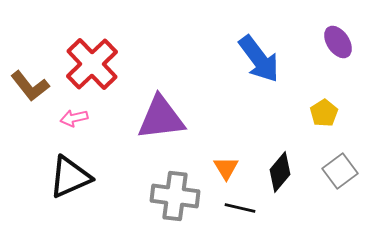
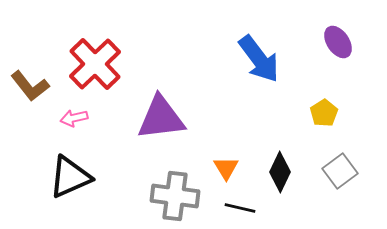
red cross: moved 3 px right
black diamond: rotated 15 degrees counterclockwise
